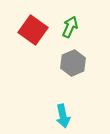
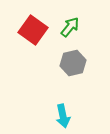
green arrow: rotated 15 degrees clockwise
gray hexagon: rotated 10 degrees clockwise
